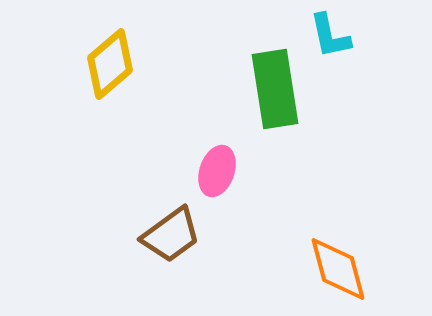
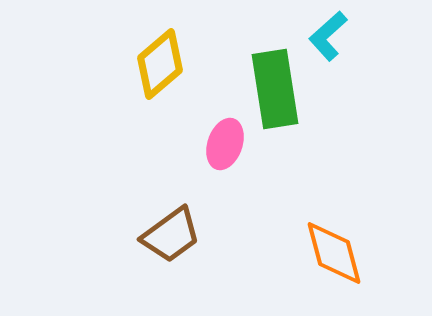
cyan L-shape: moved 2 px left; rotated 60 degrees clockwise
yellow diamond: moved 50 px right
pink ellipse: moved 8 px right, 27 px up
orange diamond: moved 4 px left, 16 px up
